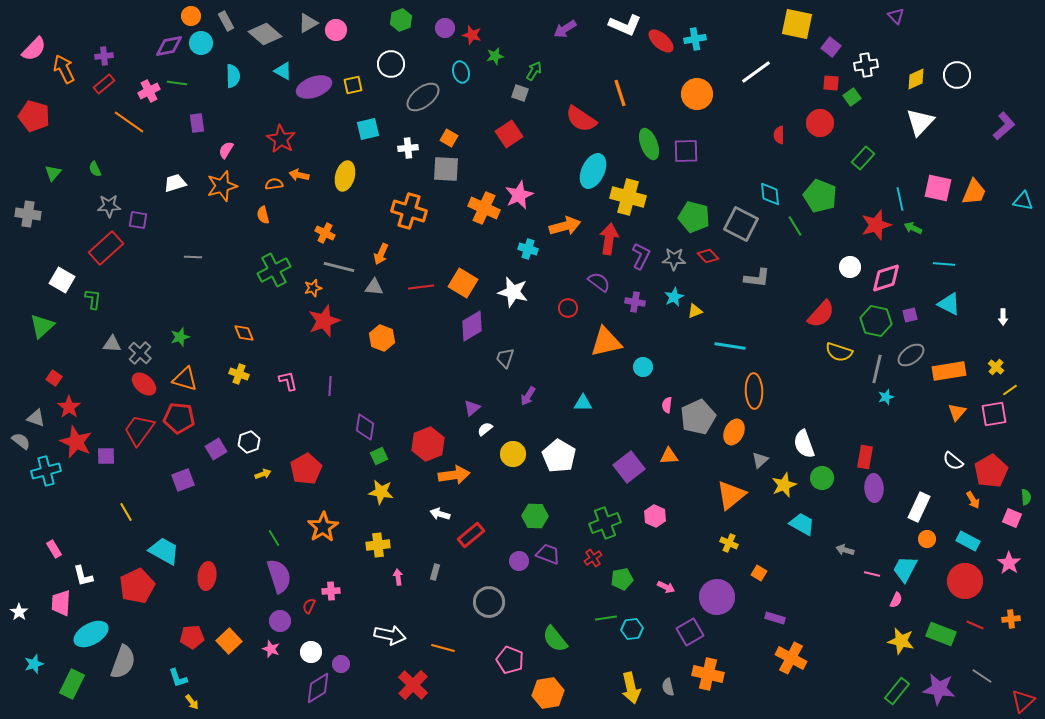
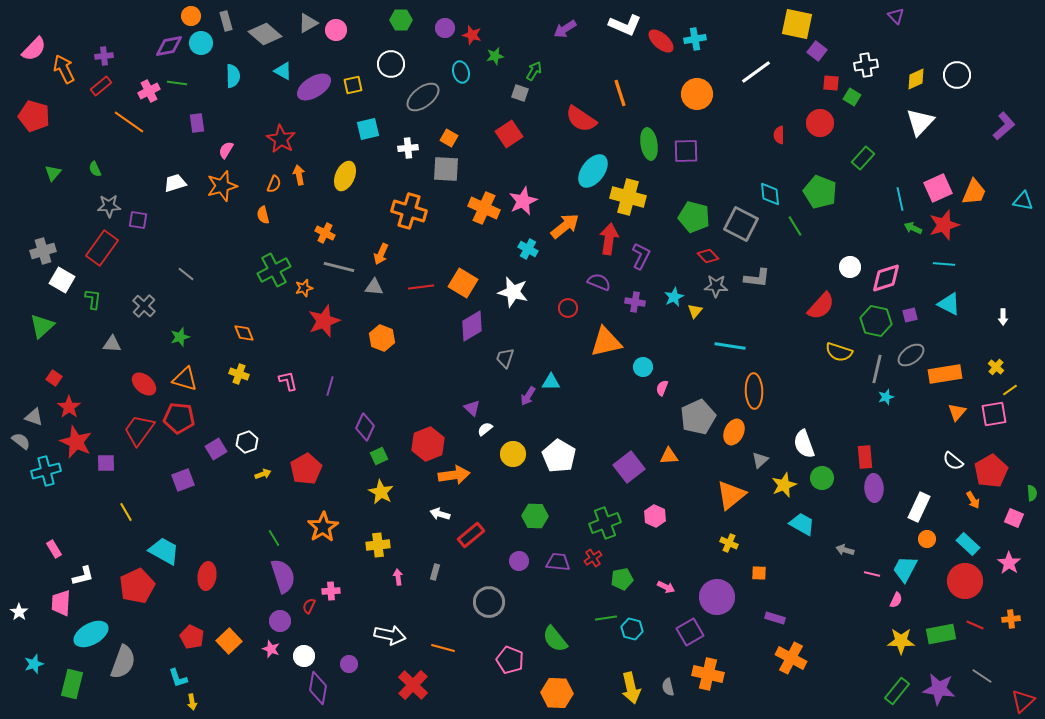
green hexagon at (401, 20): rotated 20 degrees clockwise
gray rectangle at (226, 21): rotated 12 degrees clockwise
purple square at (831, 47): moved 14 px left, 4 px down
red rectangle at (104, 84): moved 3 px left, 2 px down
purple ellipse at (314, 87): rotated 12 degrees counterclockwise
green square at (852, 97): rotated 24 degrees counterclockwise
green ellipse at (649, 144): rotated 12 degrees clockwise
cyan ellipse at (593, 171): rotated 12 degrees clockwise
orange arrow at (299, 175): rotated 66 degrees clockwise
yellow ellipse at (345, 176): rotated 8 degrees clockwise
orange semicircle at (274, 184): rotated 120 degrees clockwise
pink square at (938, 188): rotated 36 degrees counterclockwise
pink star at (519, 195): moved 4 px right, 6 px down
green pentagon at (820, 196): moved 4 px up
gray cross at (28, 214): moved 15 px right, 37 px down; rotated 25 degrees counterclockwise
red star at (876, 225): moved 68 px right
orange arrow at (565, 226): rotated 24 degrees counterclockwise
red rectangle at (106, 248): moved 4 px left; rotated 12 degrees counterclockwise
cyan cross at (528, 249): rotated 12 degrees clockwise
gray line at (193, 257): moved 7 px left, 17 px down; rotated 36 degrees clockwise
gray star at (674, 259): moved 42 px right, 27 px down
purple semicircle at (599, 282): rotated 15 degrees counterclockwise
orange star at (313, 288): moved 9 px left
yellow triangle at (695, 311): rotated 28 degrees counterclockwise
red semicircle at (821, 314): moved 8 px up
gray cross at (140, 353): moved 4 px right, 47 px up
orange rectangle at (949, 371): moved 4 px left, 3 px down
purple line at (330, 386): rotated 12 degrees clockwise
cyan triangle at (583, 403): moved 32 px left, 21 px up
pink semicircle at (667, 405): moved 5 px left, 17 px up; rotated 14 degrees clockwise
purple triangle at (472, 408): rotated 36 degrees counterclockwise
gray triangle at (36, 418): moved 2 px left, 1 px up
purple diamond at (365, 427): rotated 16 degrees clockwise
white hexagon at (249, 442): moved 2 px left
purple square at (106, 456): moved 7 px down
red rectangle at (865, 457): rotated 15 degrees counterclockwise
yellow star at (381, 492): rotated 20 degrees clockwise
green semicircle at (1026, 497): moved 6 px right, 4 px up
pink square at (1012, 518): moved 2 px right
cyan rectangle at (968, 541): moved 3 px down; rotated 15 degrees clockwise
purple trapezoid at (548, 554): moved 10 px right, 8 px down; rotated 15 degrees counterclockwise
orange square at (759, 573): rotated 28 degrees counterclockwise
white L-shape at (83, 576): rotated 90 degrees counterclockwise
purple semicircle at (279, 576): moved 4 px right
cyan hexagon at (632, 629): rotated 20 degrees clockwise
green rectangle at (941, 634): rotated 32 degrees counterclockwise
red pentagon at (192, 637): rotated 30 degrees clockwise
yellow star at (901, 641): rotated 12 degrees counterclockwise
white circle at (311, 652): moved 7 px left, 4 px down
purple circle at (341, 664): moved 8 px right
green rectangle at (72, 684): rotated 12 degrees counterclockwise
purple diamond at (318, 688): rotated 48 degrees counterclockwise
orange hexagon at (548, 693): moved 9 px right; rotated 12 degrees clockwise
yellow arrow at (192, 702): rotated 28 degrees clockwise
